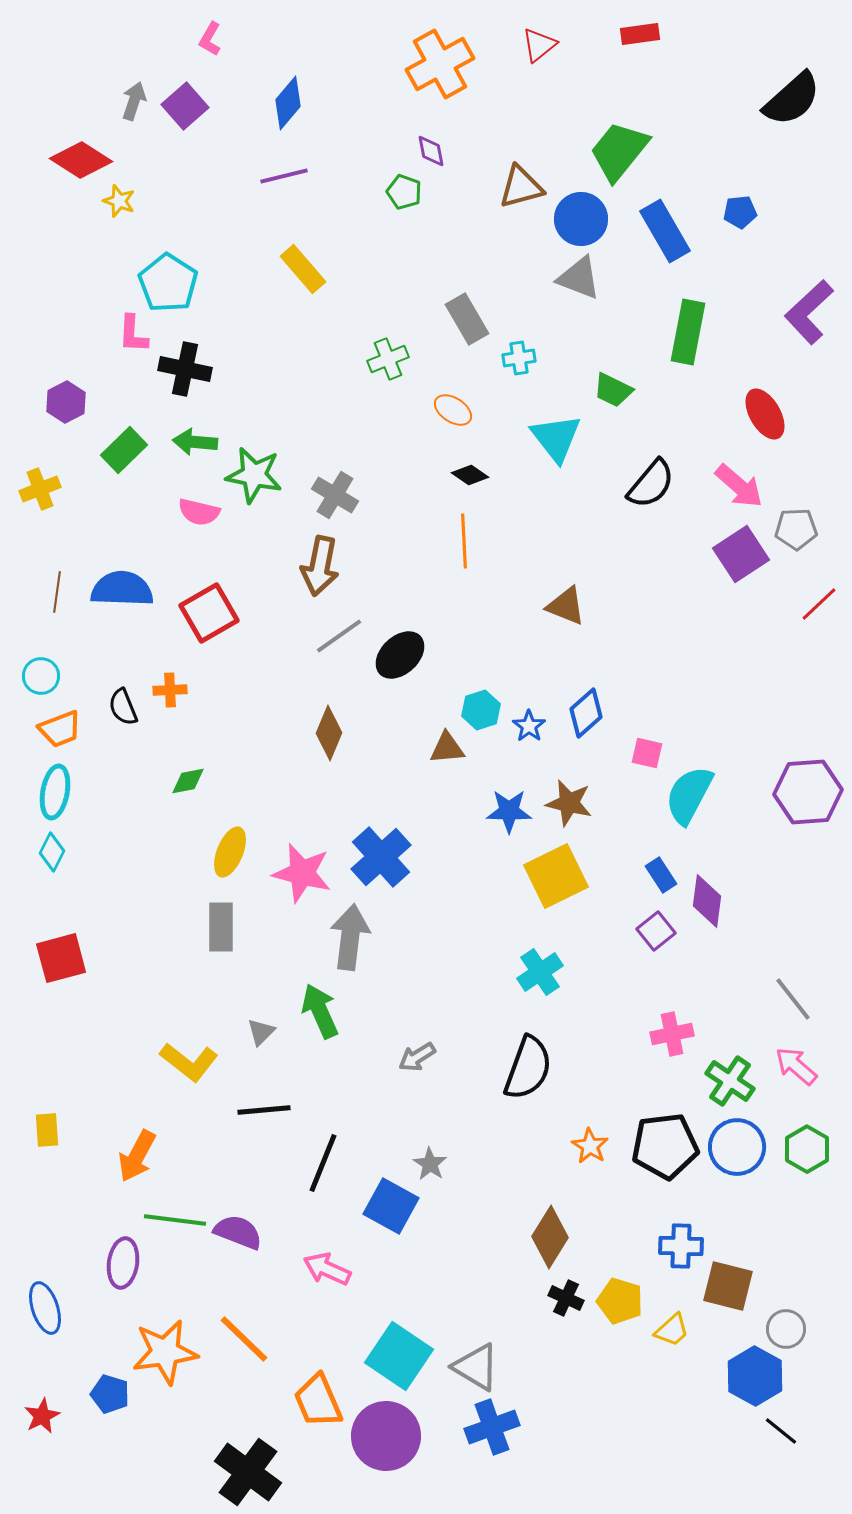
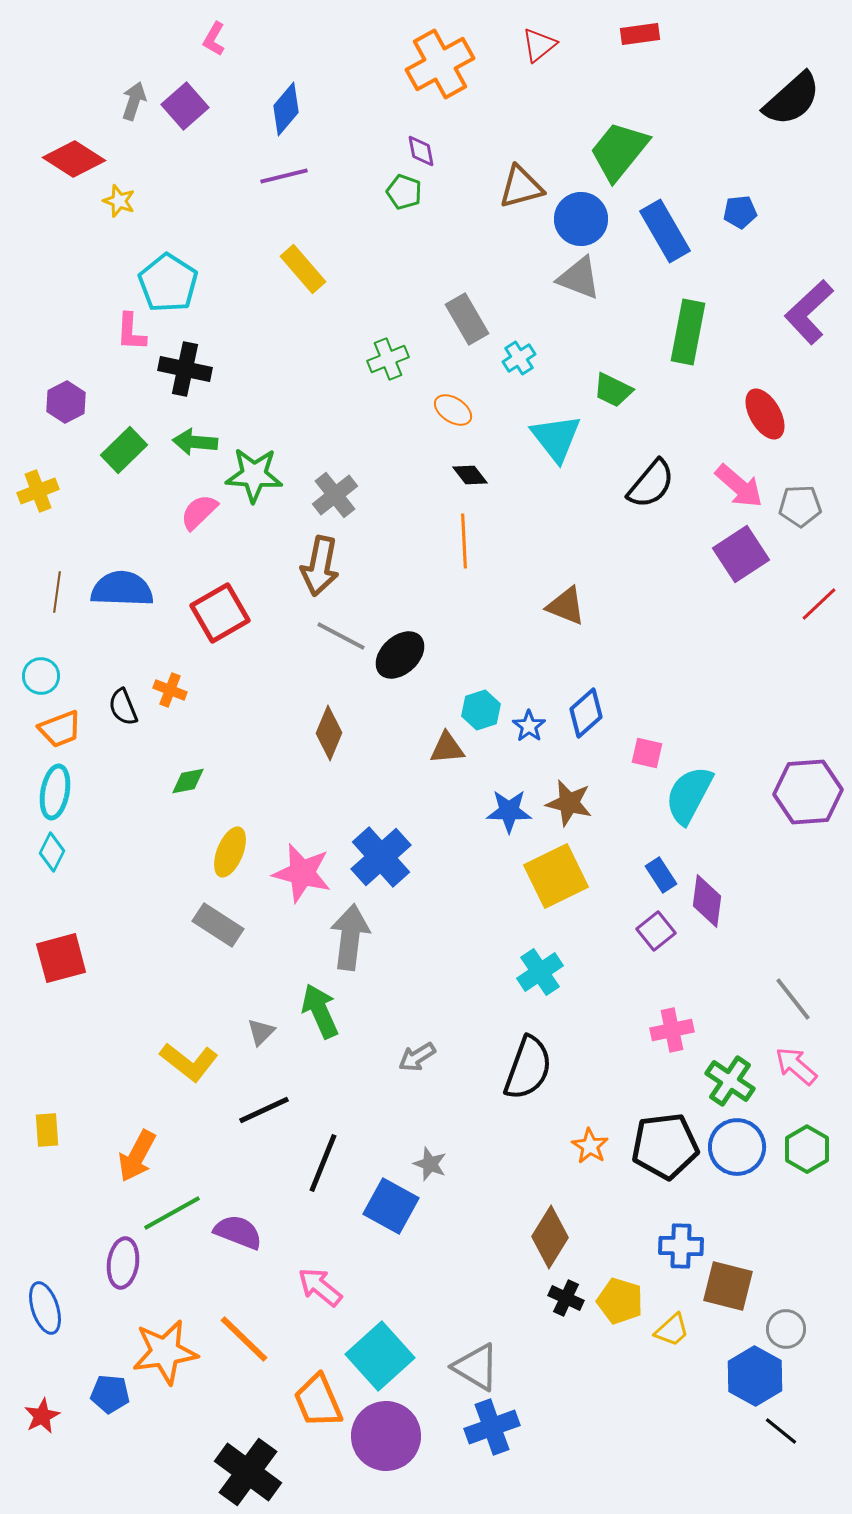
pink L-shape at (210, 39): moved 4 px right
blue diamond at (288, 103): moved 2 px left, 6 px down
purple diamond at (431, 151): moved 10 px left
red diamond at (81, 160): moved 7 px left, 1 px up
pink L-shape at (133, 334): moved 2 px left, 2 px up
cyan cross at (519, 358): rotated 24 degrees counterclockwise
green star at (254, 475): rotated 8 degrees counterclockwise
black diamond at (470, 475): rotated 18 degrees clockwise
yellow cross at (40, 489): moved 2 px left, 2 px down
gray cross at (335, 495): rotated 21 degrees clockwise
pink semicircle at (199, 512): rotated 123 degrees clockwise
gray pentagon at (796, 529): moved 4 px right, 23 px up
red square at (209, 613): moved 11 px right
gray line at (339, 636): moved 2 px right; rotated 63 degrees clockwise
orange cross at (170, 690): rotated 24 degrees clockwise
gray rectangle at (221, 927): moved 3 px left, 2 px up; rotated 57 degrees counterclockwise
pink cross at (672, 1034): moved 4 px up
black line at (264, 1110): rotated 20 degrees counterclockwise
gray star at (430, 1164): rotated 12 degrees counterclockwise
green line at (175, 1220): moved 3 px left, 7 px up; rotated 36 degrees counterclockwise
pink arrow at (327, 1269): moved 7 px left, 18 px down; rotated 15 degrees clockwise
cyan square at (399, 1356): moved 19 px left; rotated 14 degrees clockwise
blue pentagon at (110, 1394): rotated 12 degrees counterclockwise
